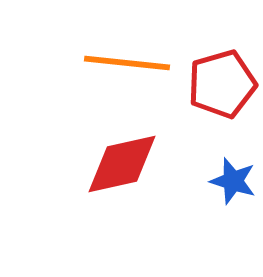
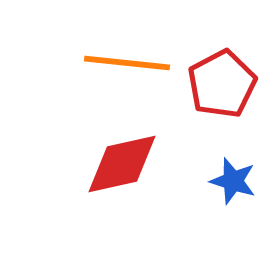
red pentagon: rotated 12 degrees counterclockwise
